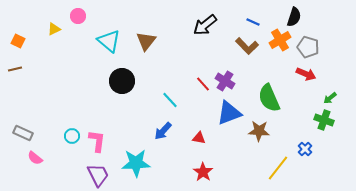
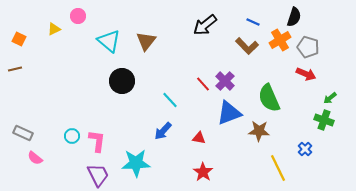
orange square: moved 1 px right, 2 px up
purple cross: rotated 12 degrees clockwise
yellow line: rotated 64 degrees counterclockwise
